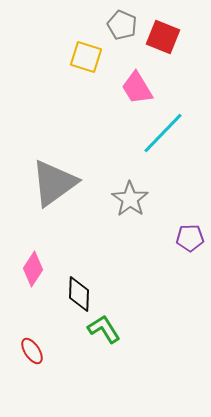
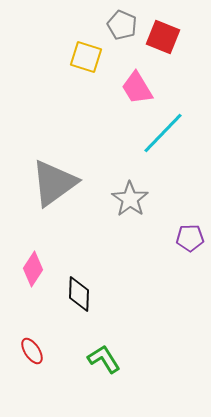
green L-shape: moved 30 px down
